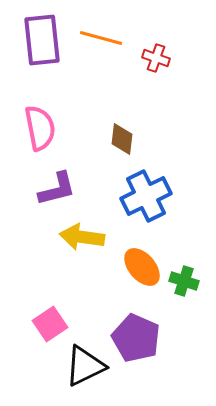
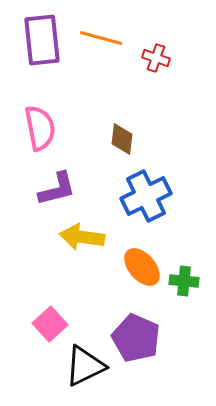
green cross: rotated 12 degrees counterclockwise
pink square: rotated 8 degrees counterclockwise
